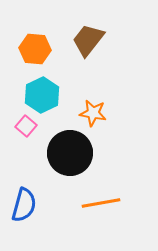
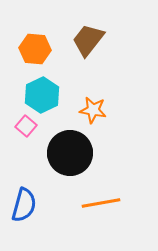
orange star: moved 3 px up
